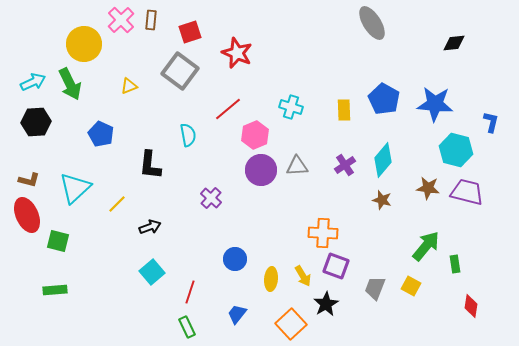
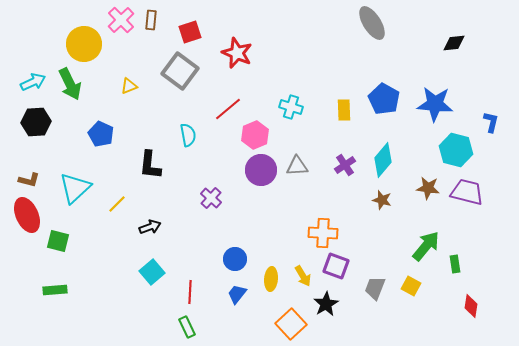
red line at (190, 292): rotated 15 degrees counterclockwise
blue trapezoid at (237, 314): moved 20 px up
